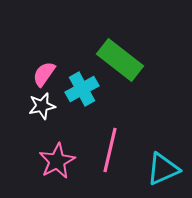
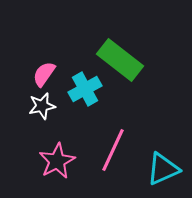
cyan cross: moved 3 px right
pink line: moved 3 px right; rotated 12 degrees clockwise
